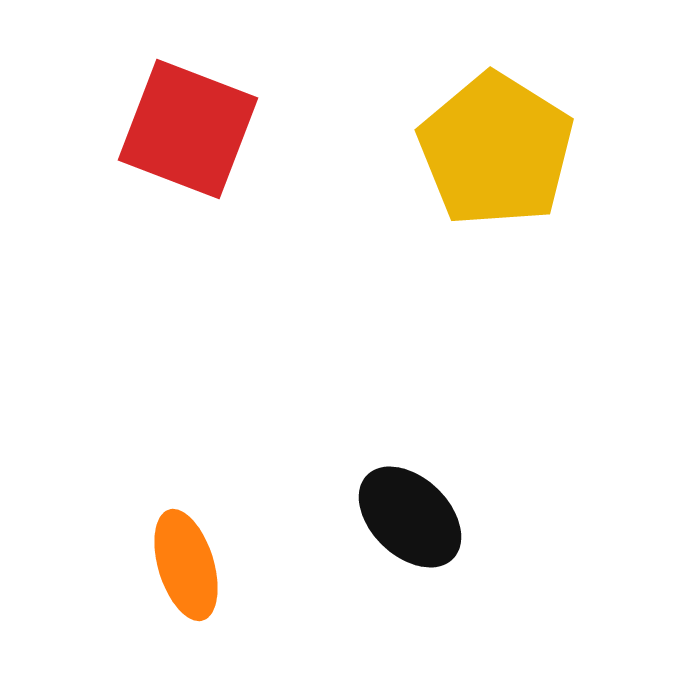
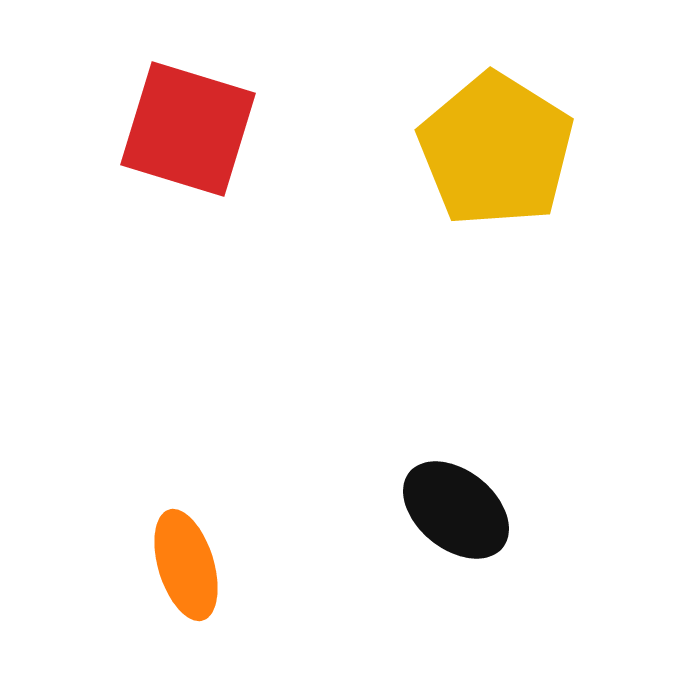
red square: rotated 4 degrees counterclockwise
black ellipse: moved 46 px right, 7 px up; rotated 5 degrees counterclockwise
